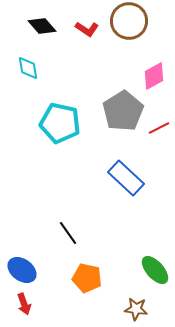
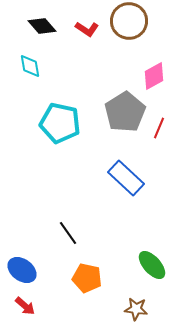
cyan diamond: moved 2 px right, 2 px up
gray pentagon: moved 2 px right, 1 px down
red line: rotated 40 degrees counterclockwise
green ellipse: moved 3 px left, 5 px up
red arrow: moved 1 px right, 2 px down; rotated 30 degrees counterclockwise
